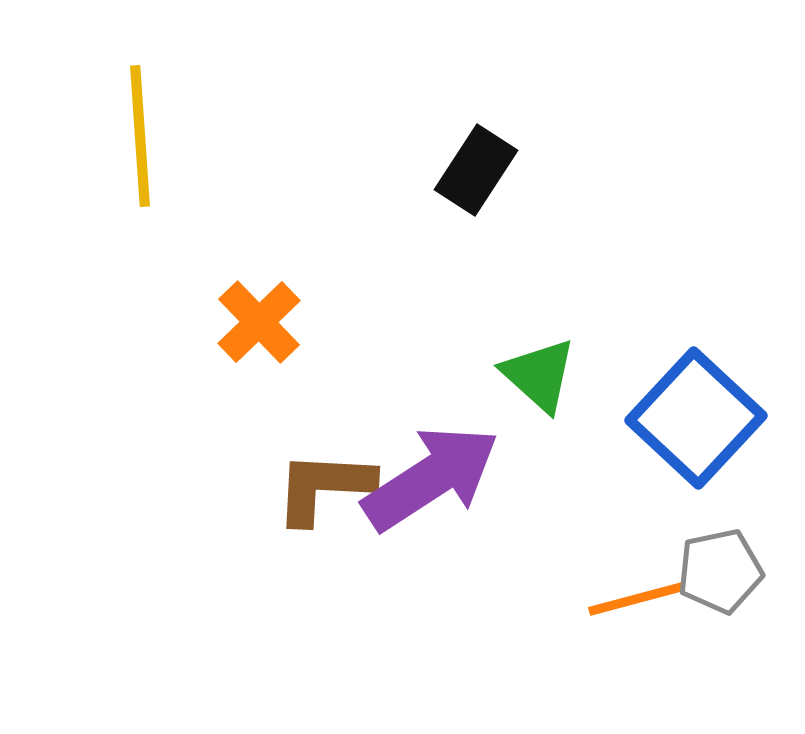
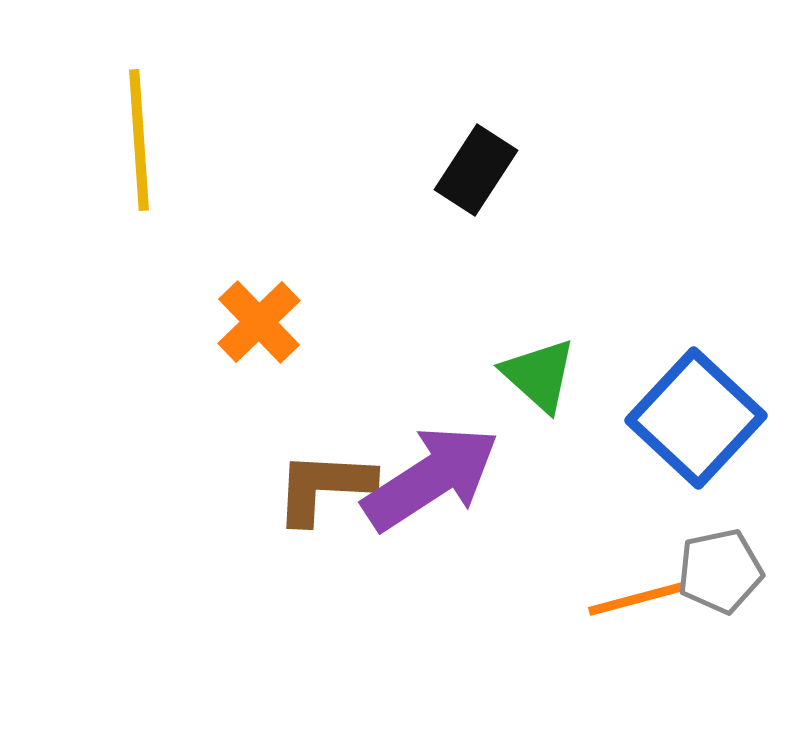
yellow line: moved 1 px left, 4 px down
